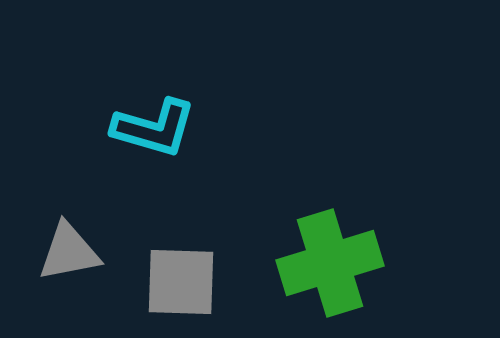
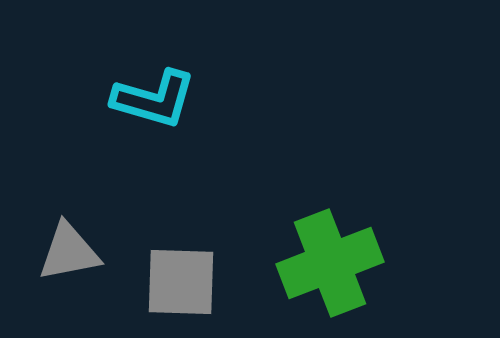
cyan L-shape: moved 29 px up
green cross: rotated 4 degrees counterclockwise
